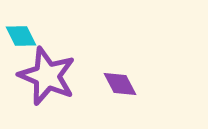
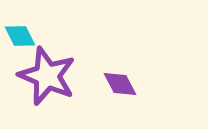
cyan diamond: moved 1 px left
